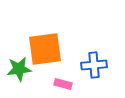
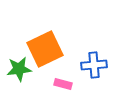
orange square: rotated 18 degrees counterclockwise
